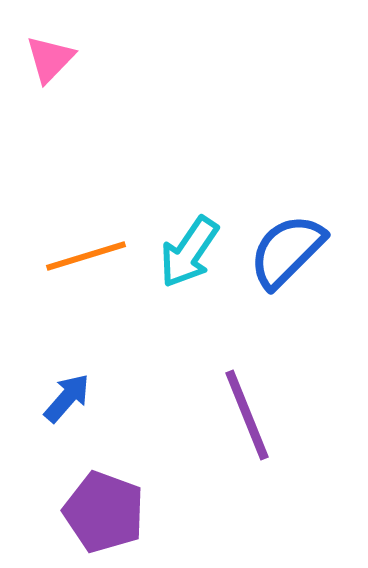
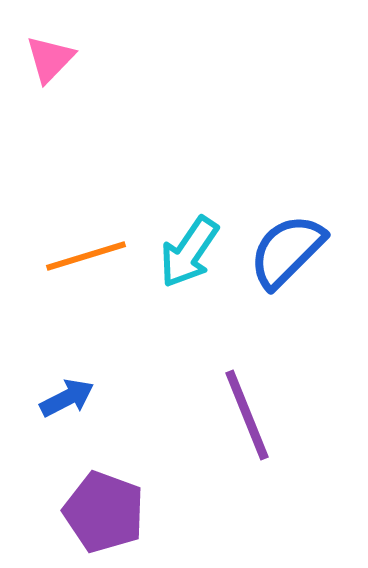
blue arrow: rotated 22 degrees clockwise
